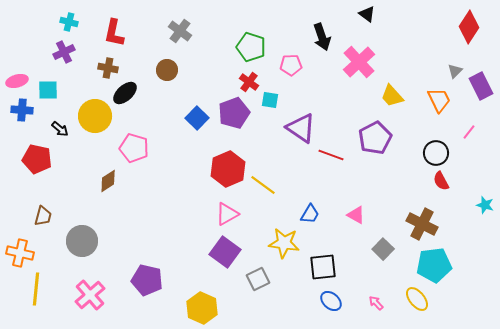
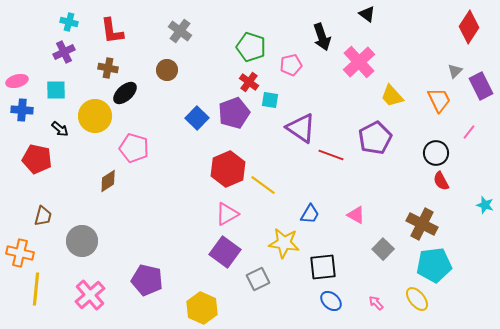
red L-shape at (114, 33): moved 2 px left, 2 px up; rotated 20 degrees counterclockwise
pink pentagon at (291, 65): rotated 10 degrees counterclockwise
cyan square at (48, 90): moved 8 px right
